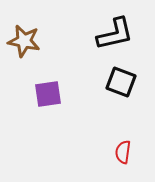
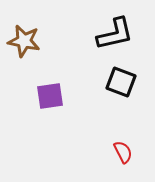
purple square: moved 2 px right, 2 px down
red semicircle: rotated 145 degrees clockwise
